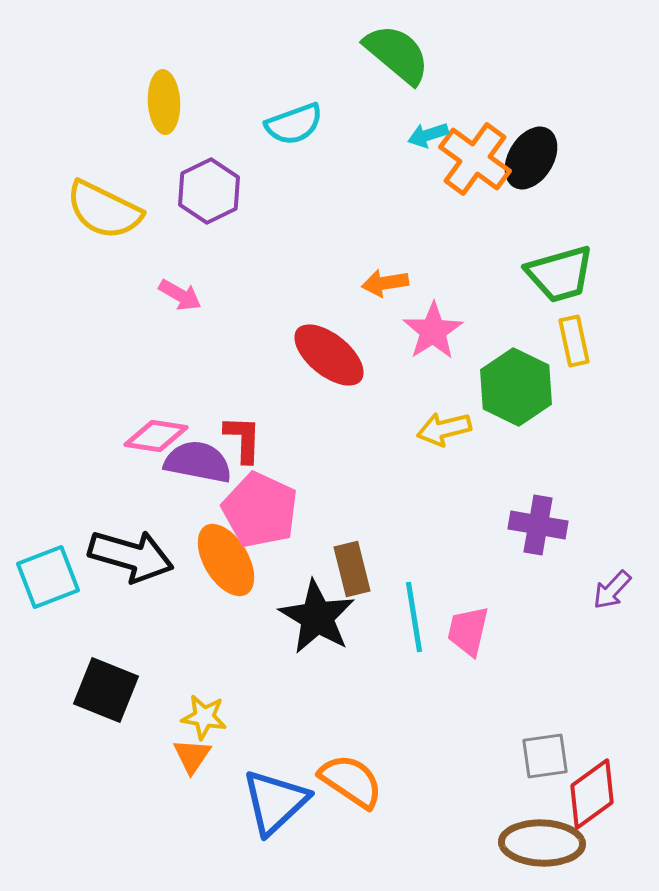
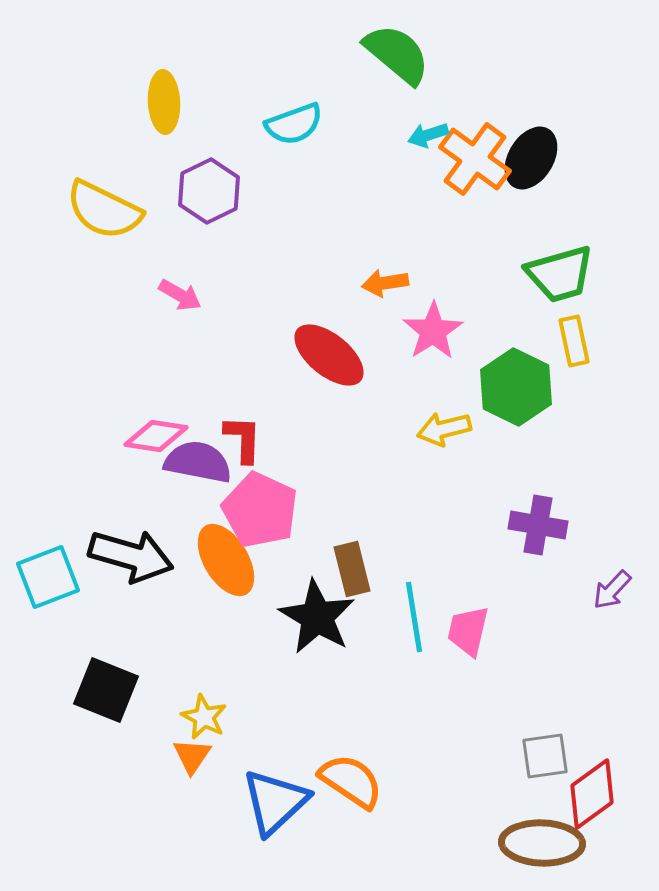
yellow star: rotated 18 degrees clockwise
